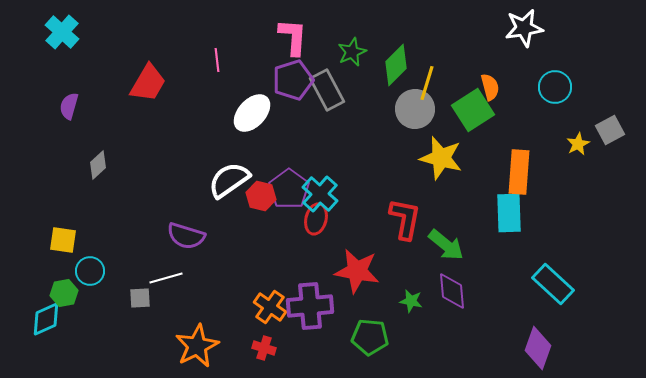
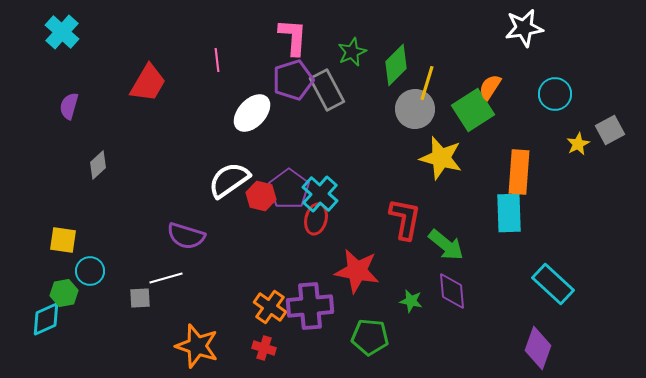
orange semicircle at (490, 87): rotated 132 degrees counterclockwise
cyan circle at (555, 87): moved 7 px down
orange star at (197, 346): rotated 27 degrees counterclockwise
